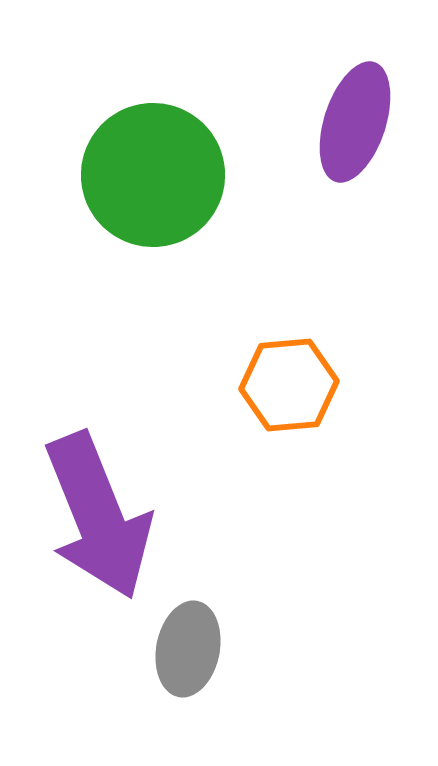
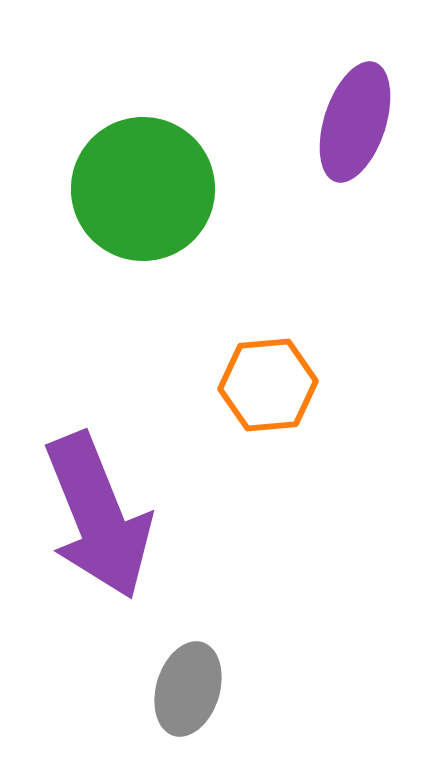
green circle: moved 10 px left, 14 px down
orange hexagon: moved 21 px left
gray ellipse: moved 40 px down; rotated 6 degrees clockwise
